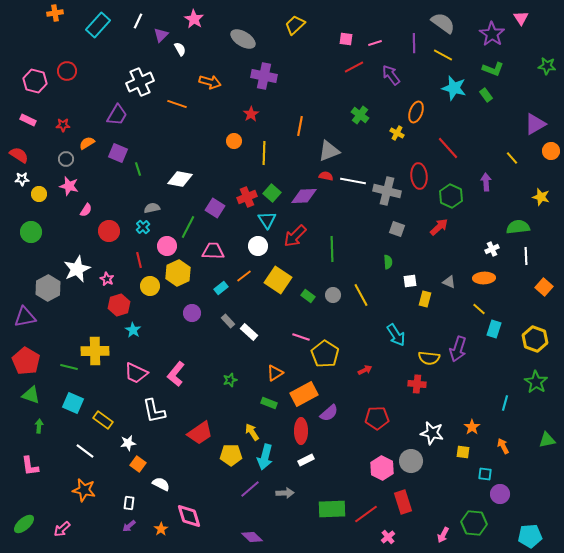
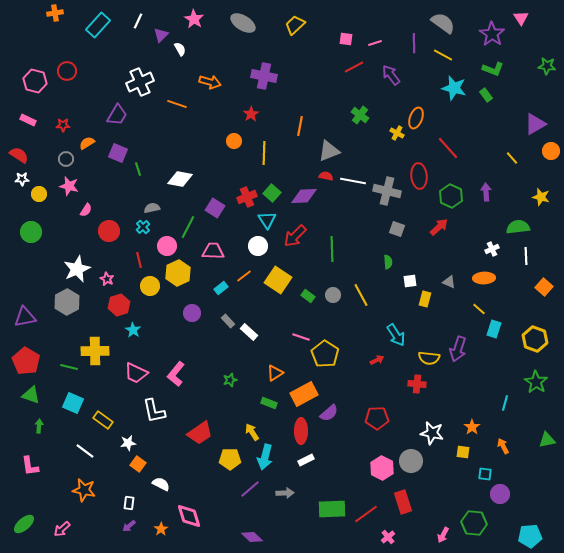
gray ellipse at (243, 39): moved 16 px up
orange ellipse at (416, 112): moved 6 px down
purple arrow at (486, 182): moved 10 px down
gray hexagon at (48, 288): moved 19 px right, 14 px down
red arrow at (365, 370): moved 12 px right, 10 px up
yellow pentagon at (231, 455): moved 1 px left, 4 px down
